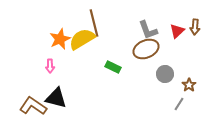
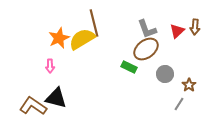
gray L-shape: moved 1 px left, 1 px up
orange star: moved 1 px left, 1 px up
brown ellipse: rotated 15 degrees counterclockwise
green rectangle: moved 16 px right
